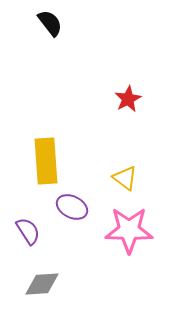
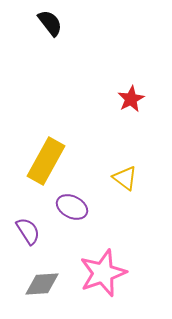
red star: moved 3 px right
yellow rectangle: rotated 33 degrees clockwise
pink star: moved 26 px left, 43 px down; rotated 21 degrees counterclockwise
